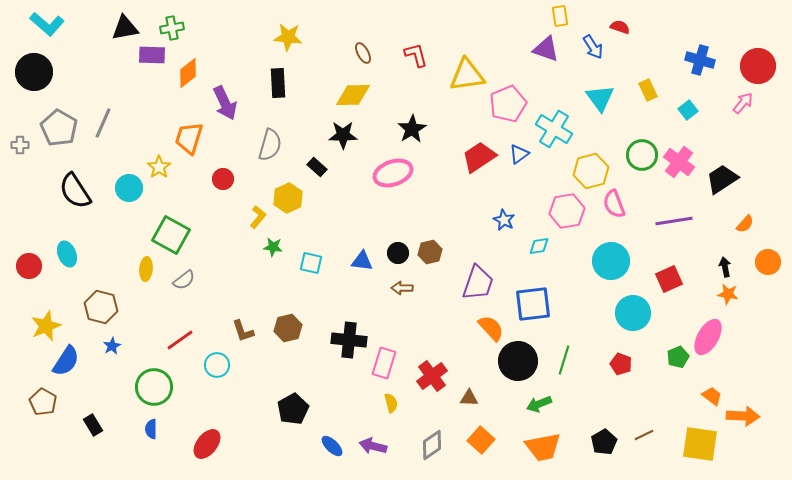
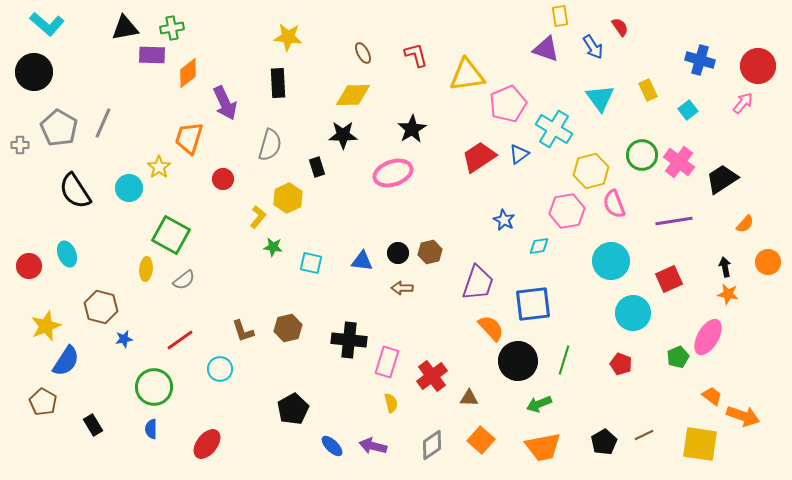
red semicircle at (620, 27): rotated 36 degrees clockwise
black rectangle at (317, 167): rotated 30 degrees clockwise
blue star at (112, 346): moved 12 px right, 7 px up; rotated 18 degrees clockwise
pink rectangle at (384, 363): moved 3 px right, 1 px up
cyan circle at (217, 365): moved 3 px right, 4 px down
orange arrow at (743, 416): rotated 16 degrees clockwise
